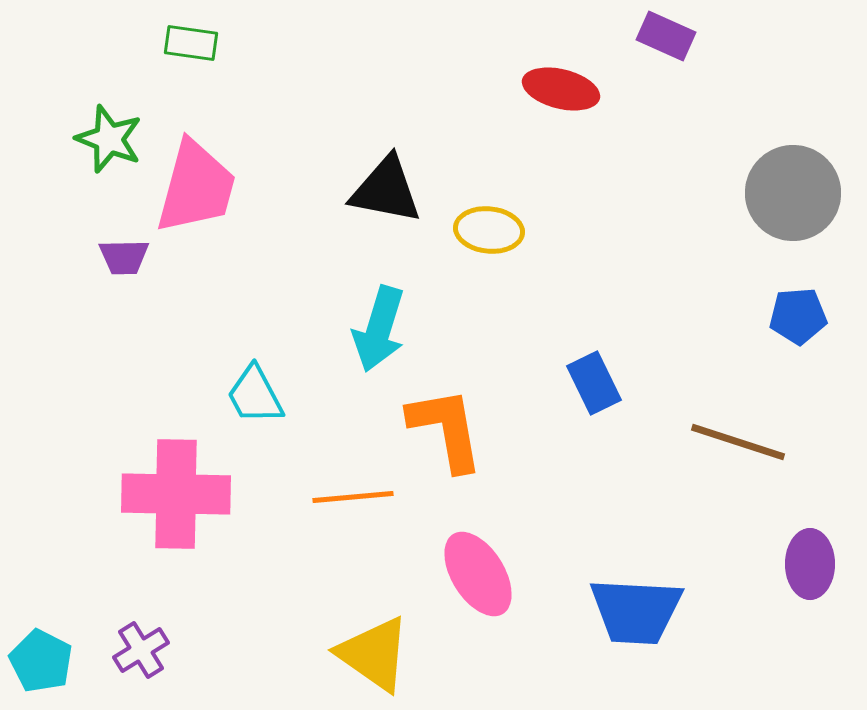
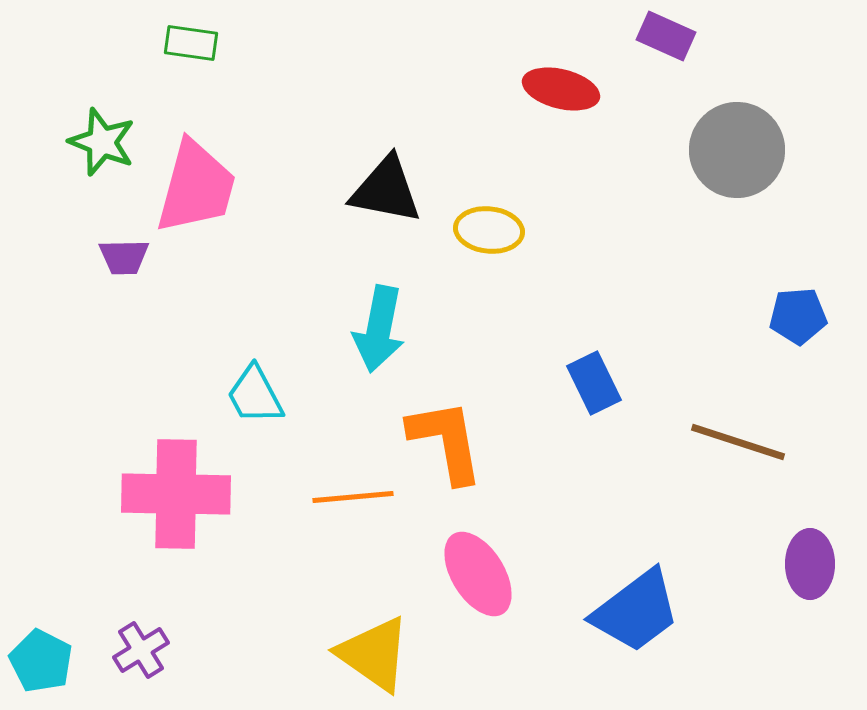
green star: moved 7 px left, 3 px down
gray circle: moved 56 px left, 43 px up
cyan arrow: rotated 6 degrees counterclockwise
orange L-shape: moved 12 px down
blue trapezoid: rotated 40 degrees counterclockwise
